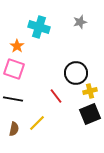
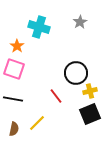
gray star: rotated 16 degrees counterclockwise
